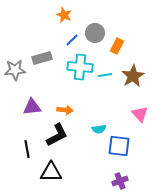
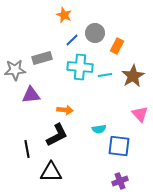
purple triangle: moved 1 px left, 12 px up
